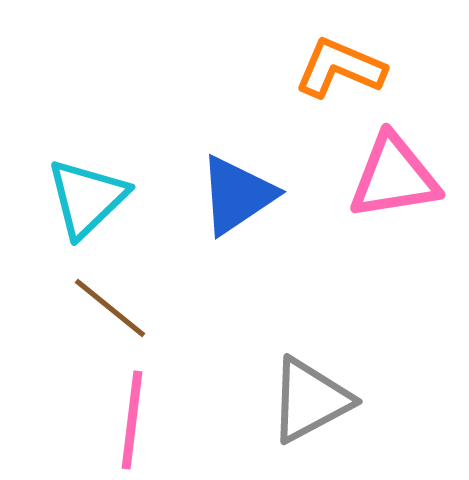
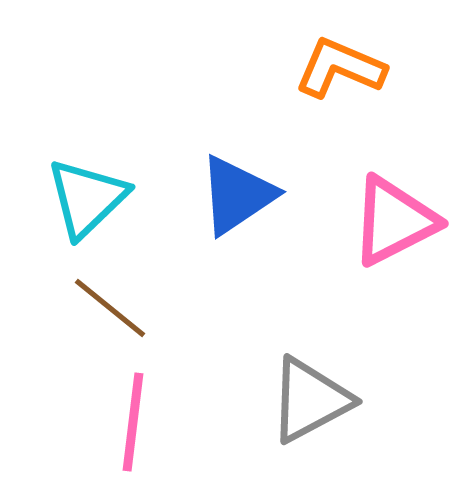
pink triangle: moved 44 px down; rotated 18 degrees counterclockwise
pink line: moved 1 px right, 2 px down
